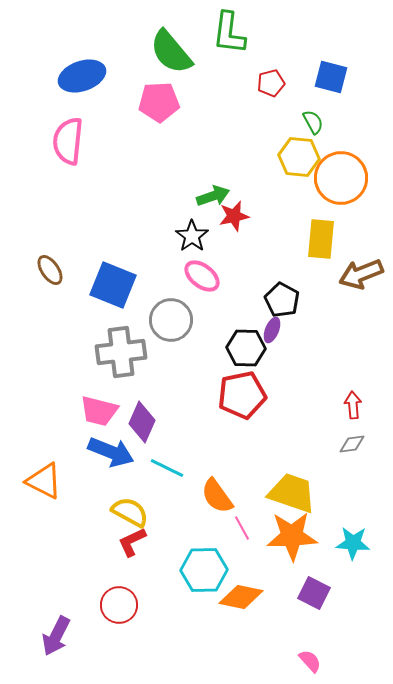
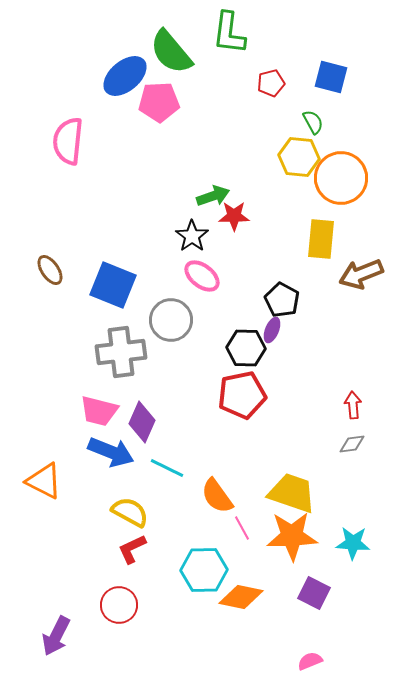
blue ellipse at (82, 76): moved 43 px right; rotated 21 degrees counterclockwise
red star at (234, 216): rotated 12 degrees clockwise
red L-shape at (132, 542): moved 7 px down
pink semicircle at (310, 661): rotated 70 degrees counterclockwise
